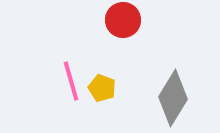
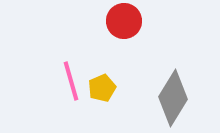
red circle: moved 1 px right, 1 px down
yellow pentagon: rotated 28 degrees clockwise
